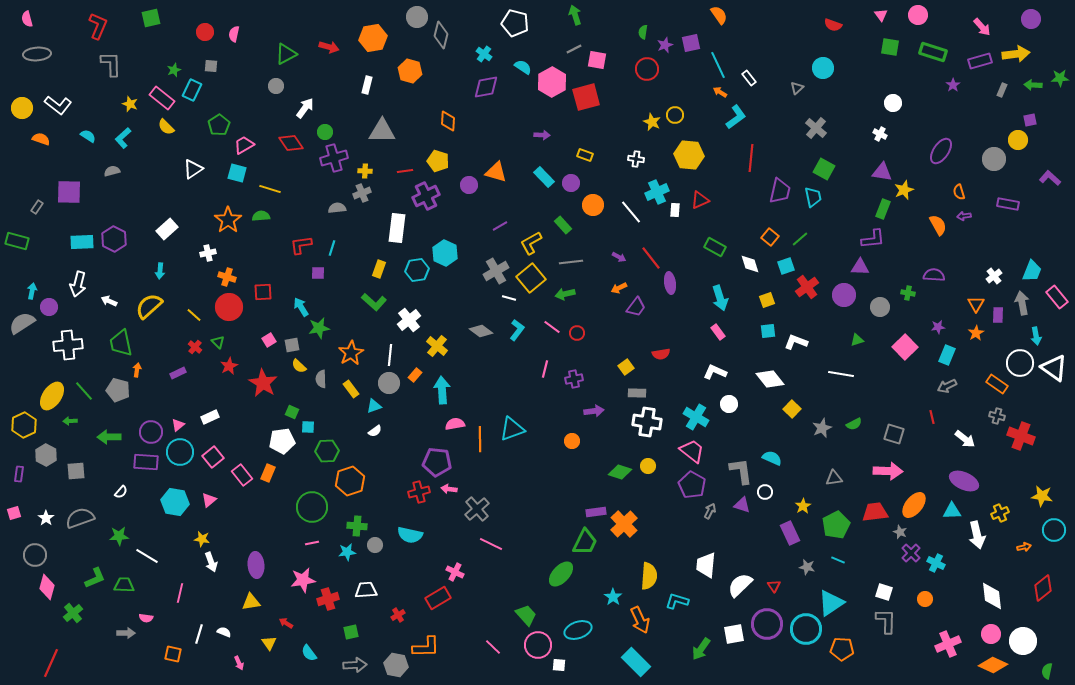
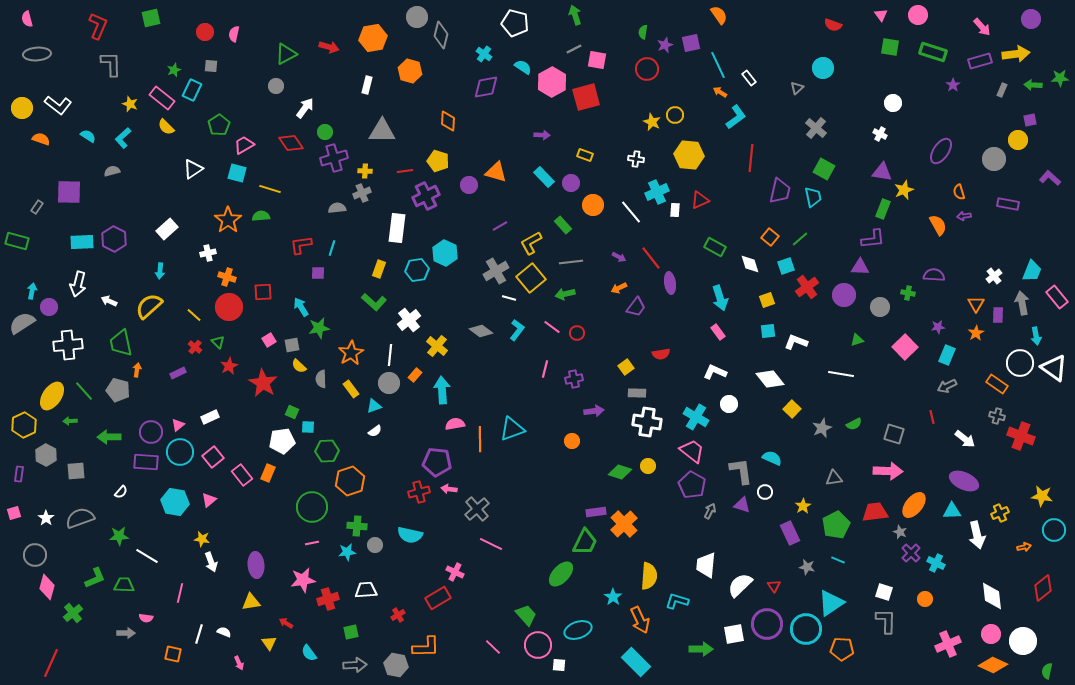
green arrow at (701, 649): rotated 125 degrees counterclockwise
